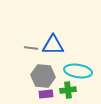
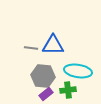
purple rectangle: rotated 32 degrees counterclockwise
